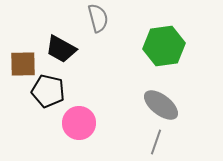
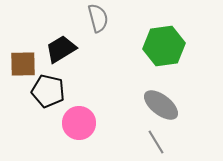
black trapezoid: rotated 120 degrees clockwise
gray line: rotated 50 degrees counterclockwise
